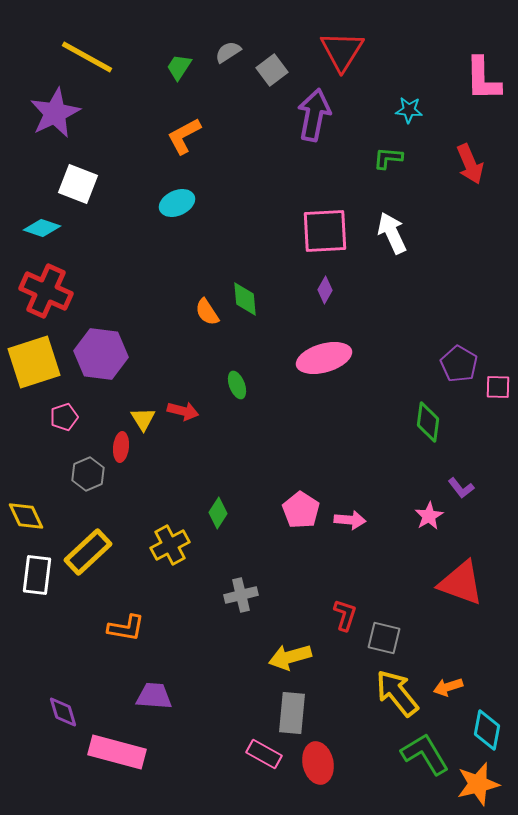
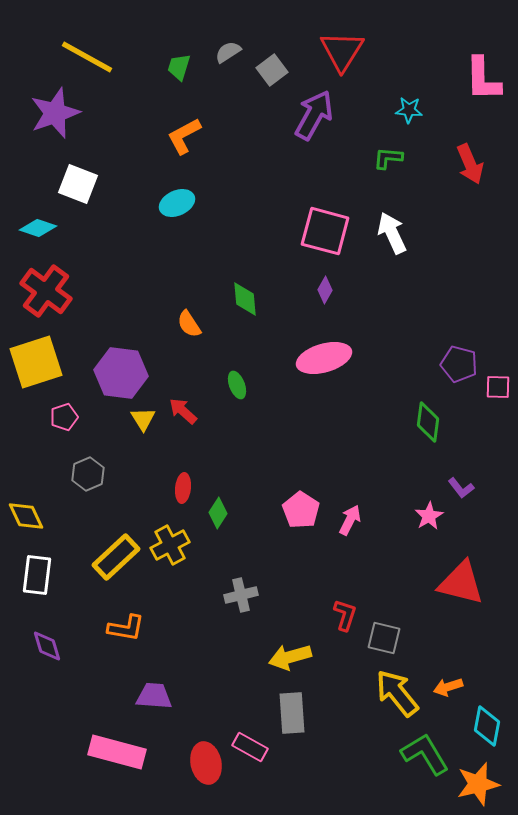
green trapezoid at (179, 67): rotated 16 degrees counterclockwise
purple star at (55, 113): rotated 6 degrees clockwise
purple arrow at (314, 115): rotated 18 degrees clockwise
cyan diamond at (42, 228): moved 4 px left
pink square at (325, 231): rotated 18 degrees clockwise
red cross at (46, 291): rotated 12 degrees clockwise
orange semicircle at (207, 312): moved 18 px left, 12 px down
purple hexagon at (101, 354): moved 20 px right, 19 px down
yellow square at (34, 362): moved 2 px right
purple pentagon at (459, 364): rotated 15 degrees counterclockwise
red arrow at (183, 411): rotated 152 degrees counterclockwise
red ellipse at (121, 447): moved 62 px right, 41 px down
pink arrow at (350, 520): rotated 68 degrees counterclockwise
yellow rectangle at (88, 552): moved 28 px right, 5 px down
red triangle at (461, 583): rotated 6 degrees counterclockwise
purple diamond at (63, 712): moved 16 px left, 66 px up
gray rectangle at (292, 713): rotated 9 degrees counterclockwise
cyan diamond at (487, 730): moved 4 px up
pink rectangle at (264, 754): moved 14 px left, 7 px up
red ellipse at (318, 763): moved 112 px left
